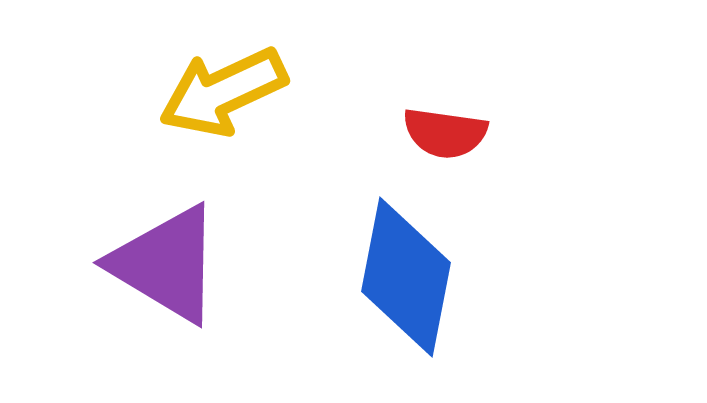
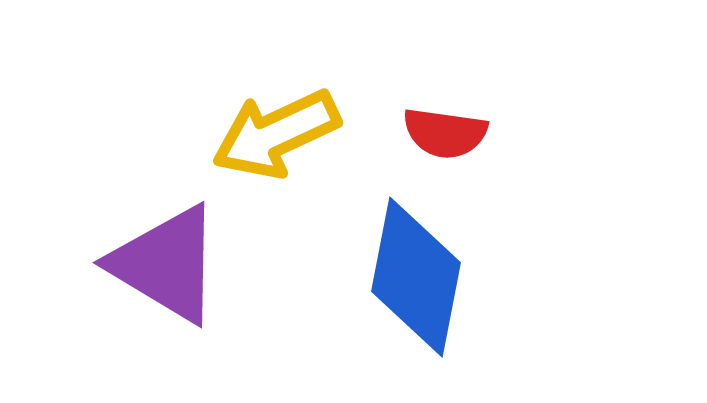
yellow arrow: moved 53 px right, 42 px down
blue diamond: moved 10 px right
